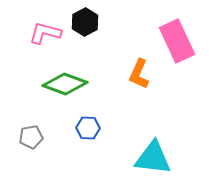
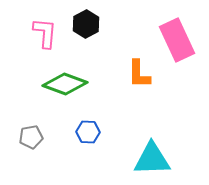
black hexagon: moved 1 px right, 2 px down
pink L-shape: rotated 80 degrees clockwise
pink rectangle: moved 1 px up
orange L-shape: rotated 24 degrees counterclockwise
blue hexagon: moved 4 px down
cyan triangle: moved 1 px left, 1 px down; rotated 9 degrees counterclockwise
